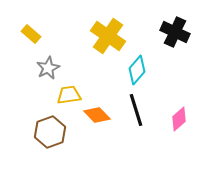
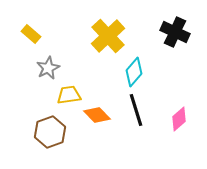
yellow cross: rotated 12 degrees clockwise
cyan diamond: moved 3 px left, 2 px down
